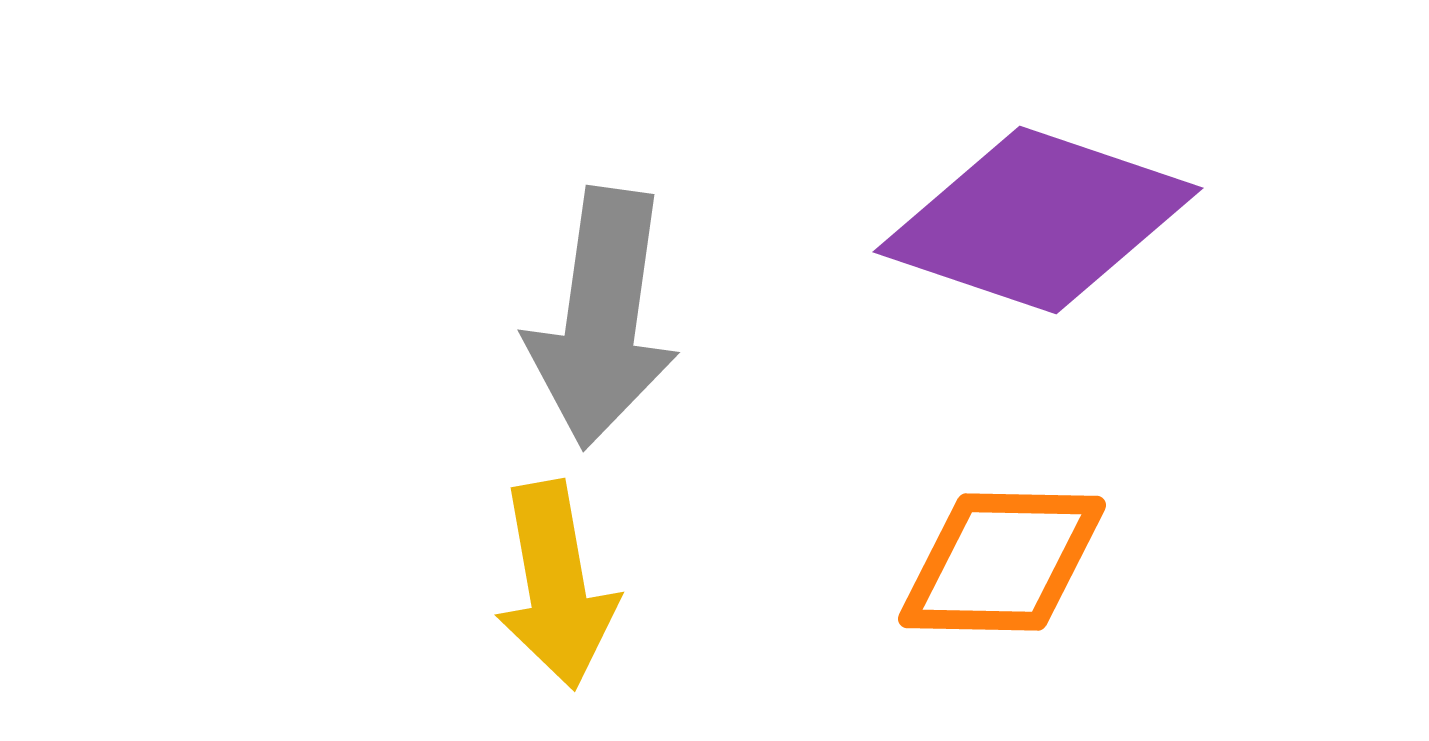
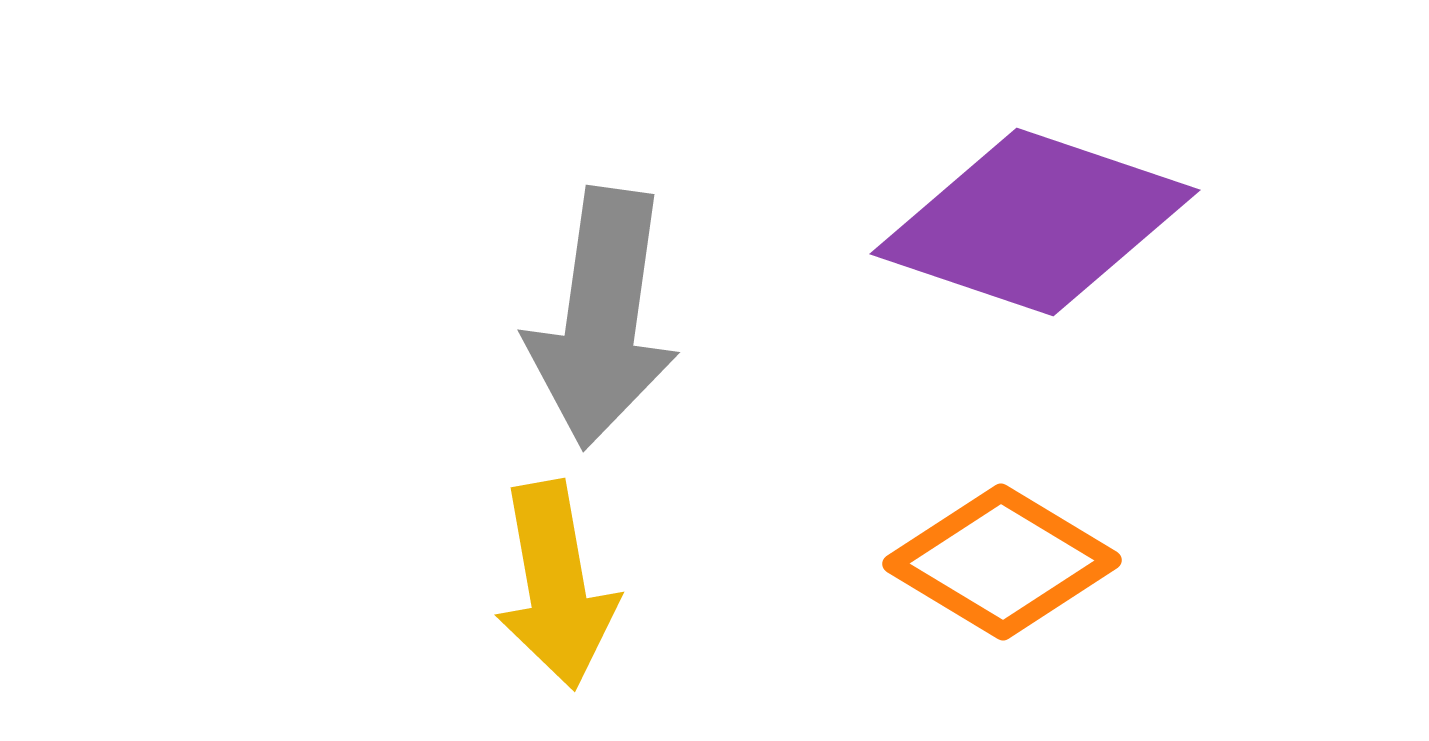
purple diamond: moved 3 px left, 2 px down
orange diamond: rotated 30 degrees clockwise
